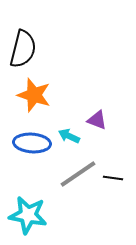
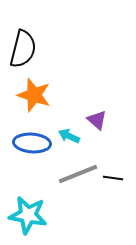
purple triangle: rotated 20 degrees clockwise
gray line: rotated 12 degrees clockwise
